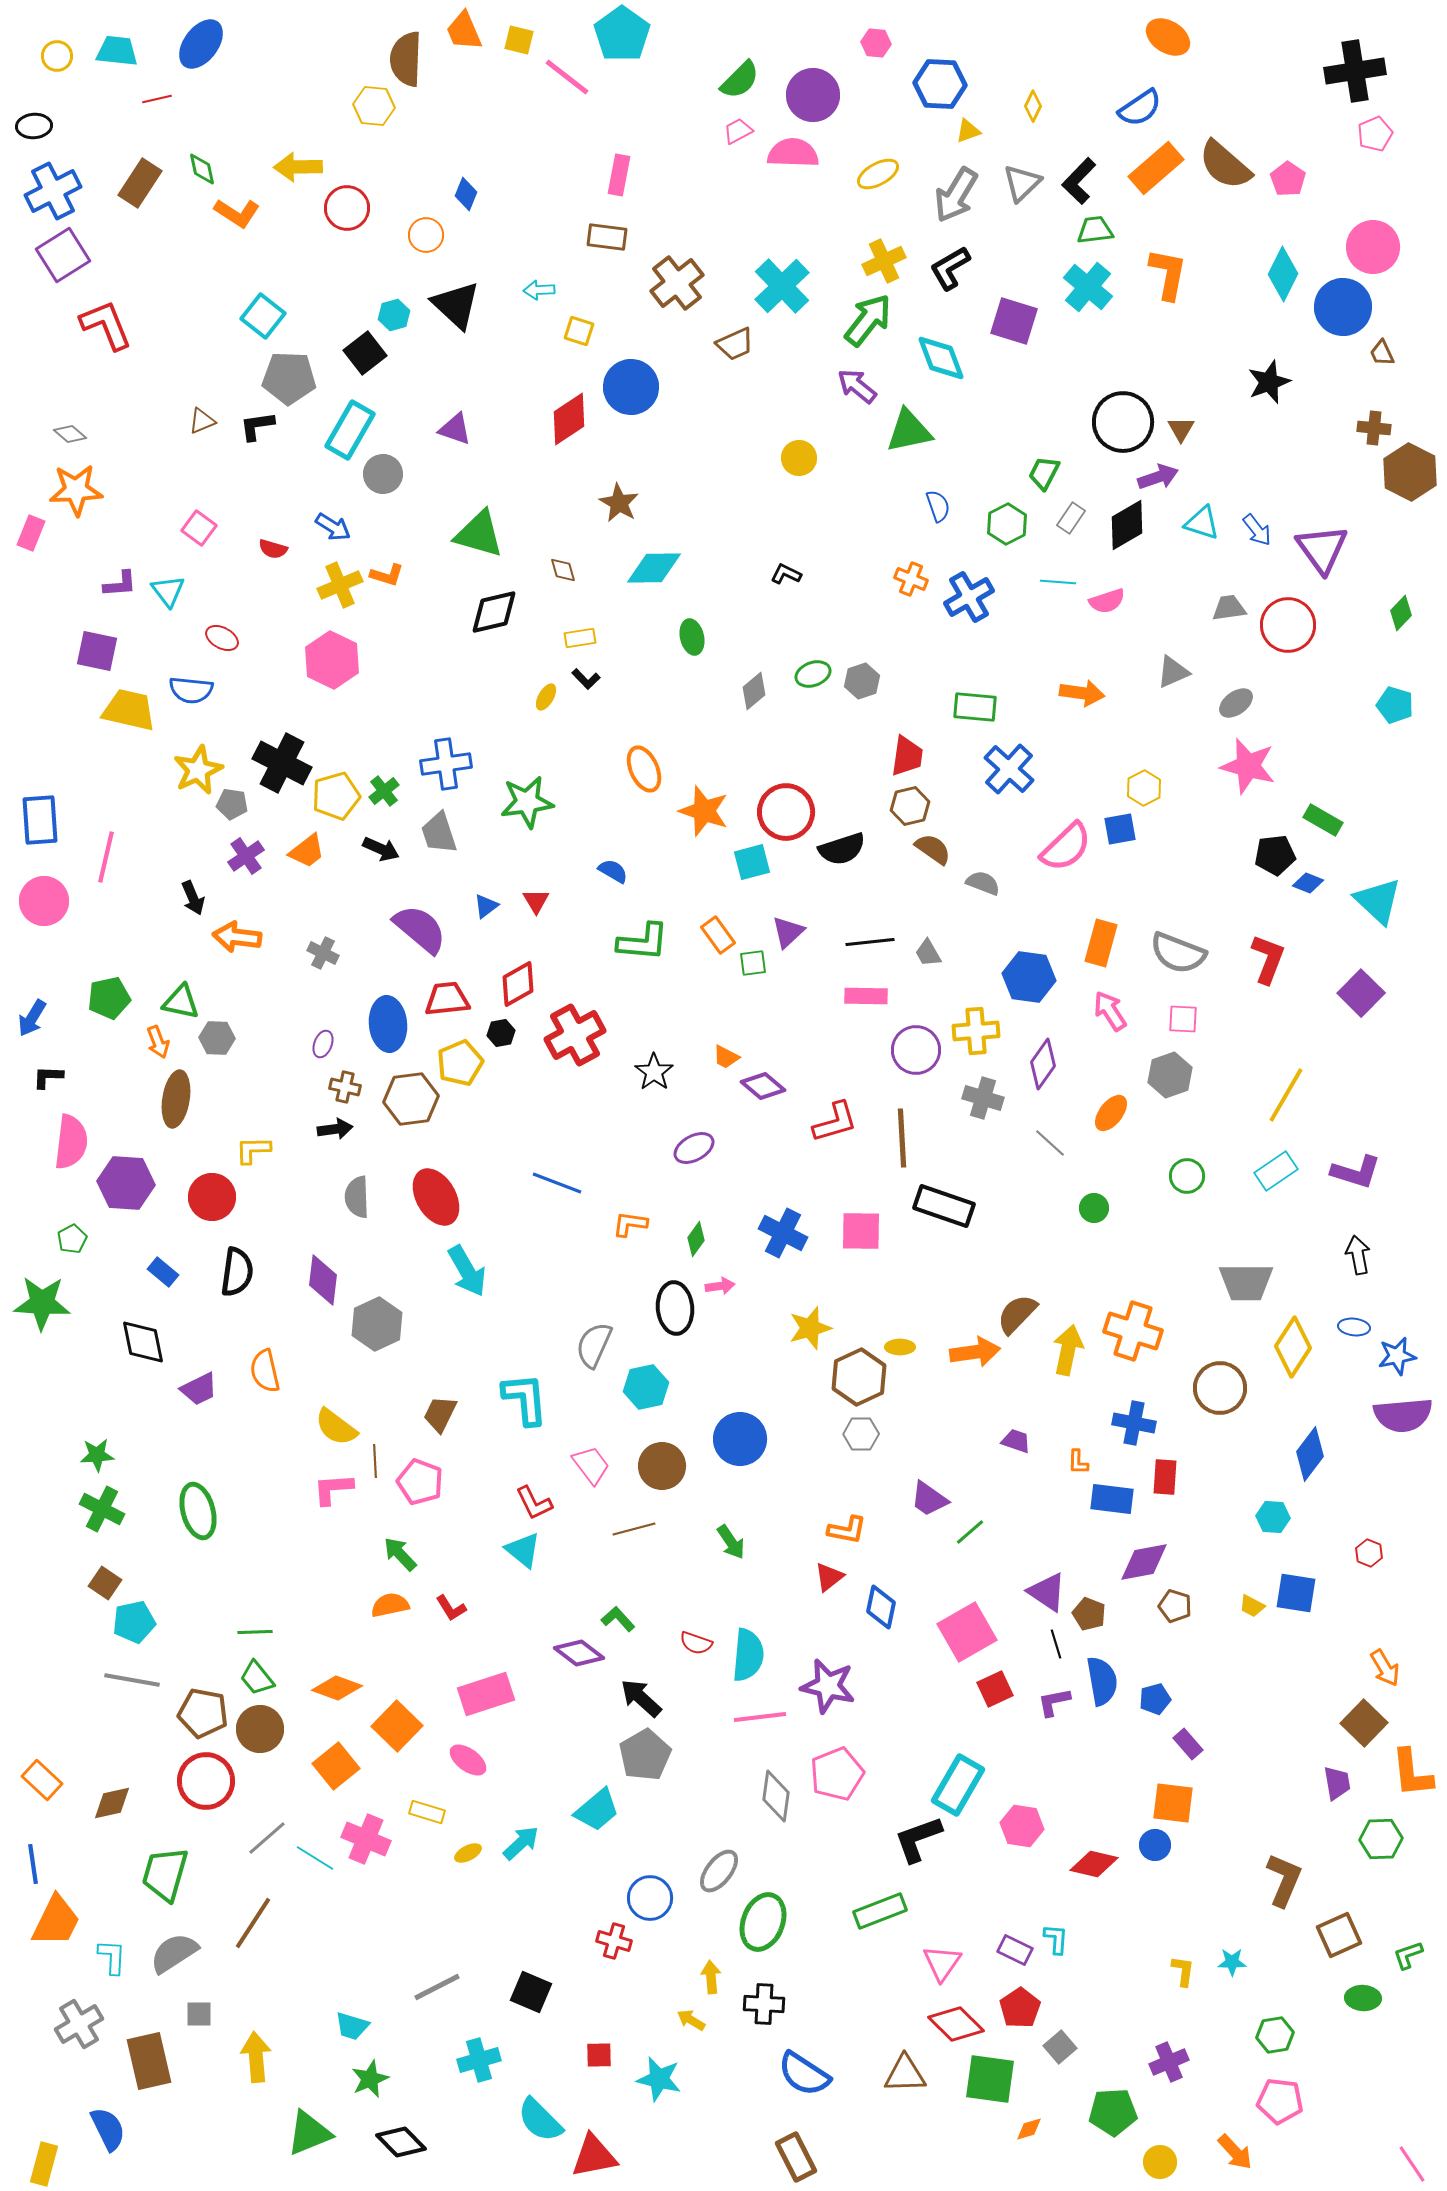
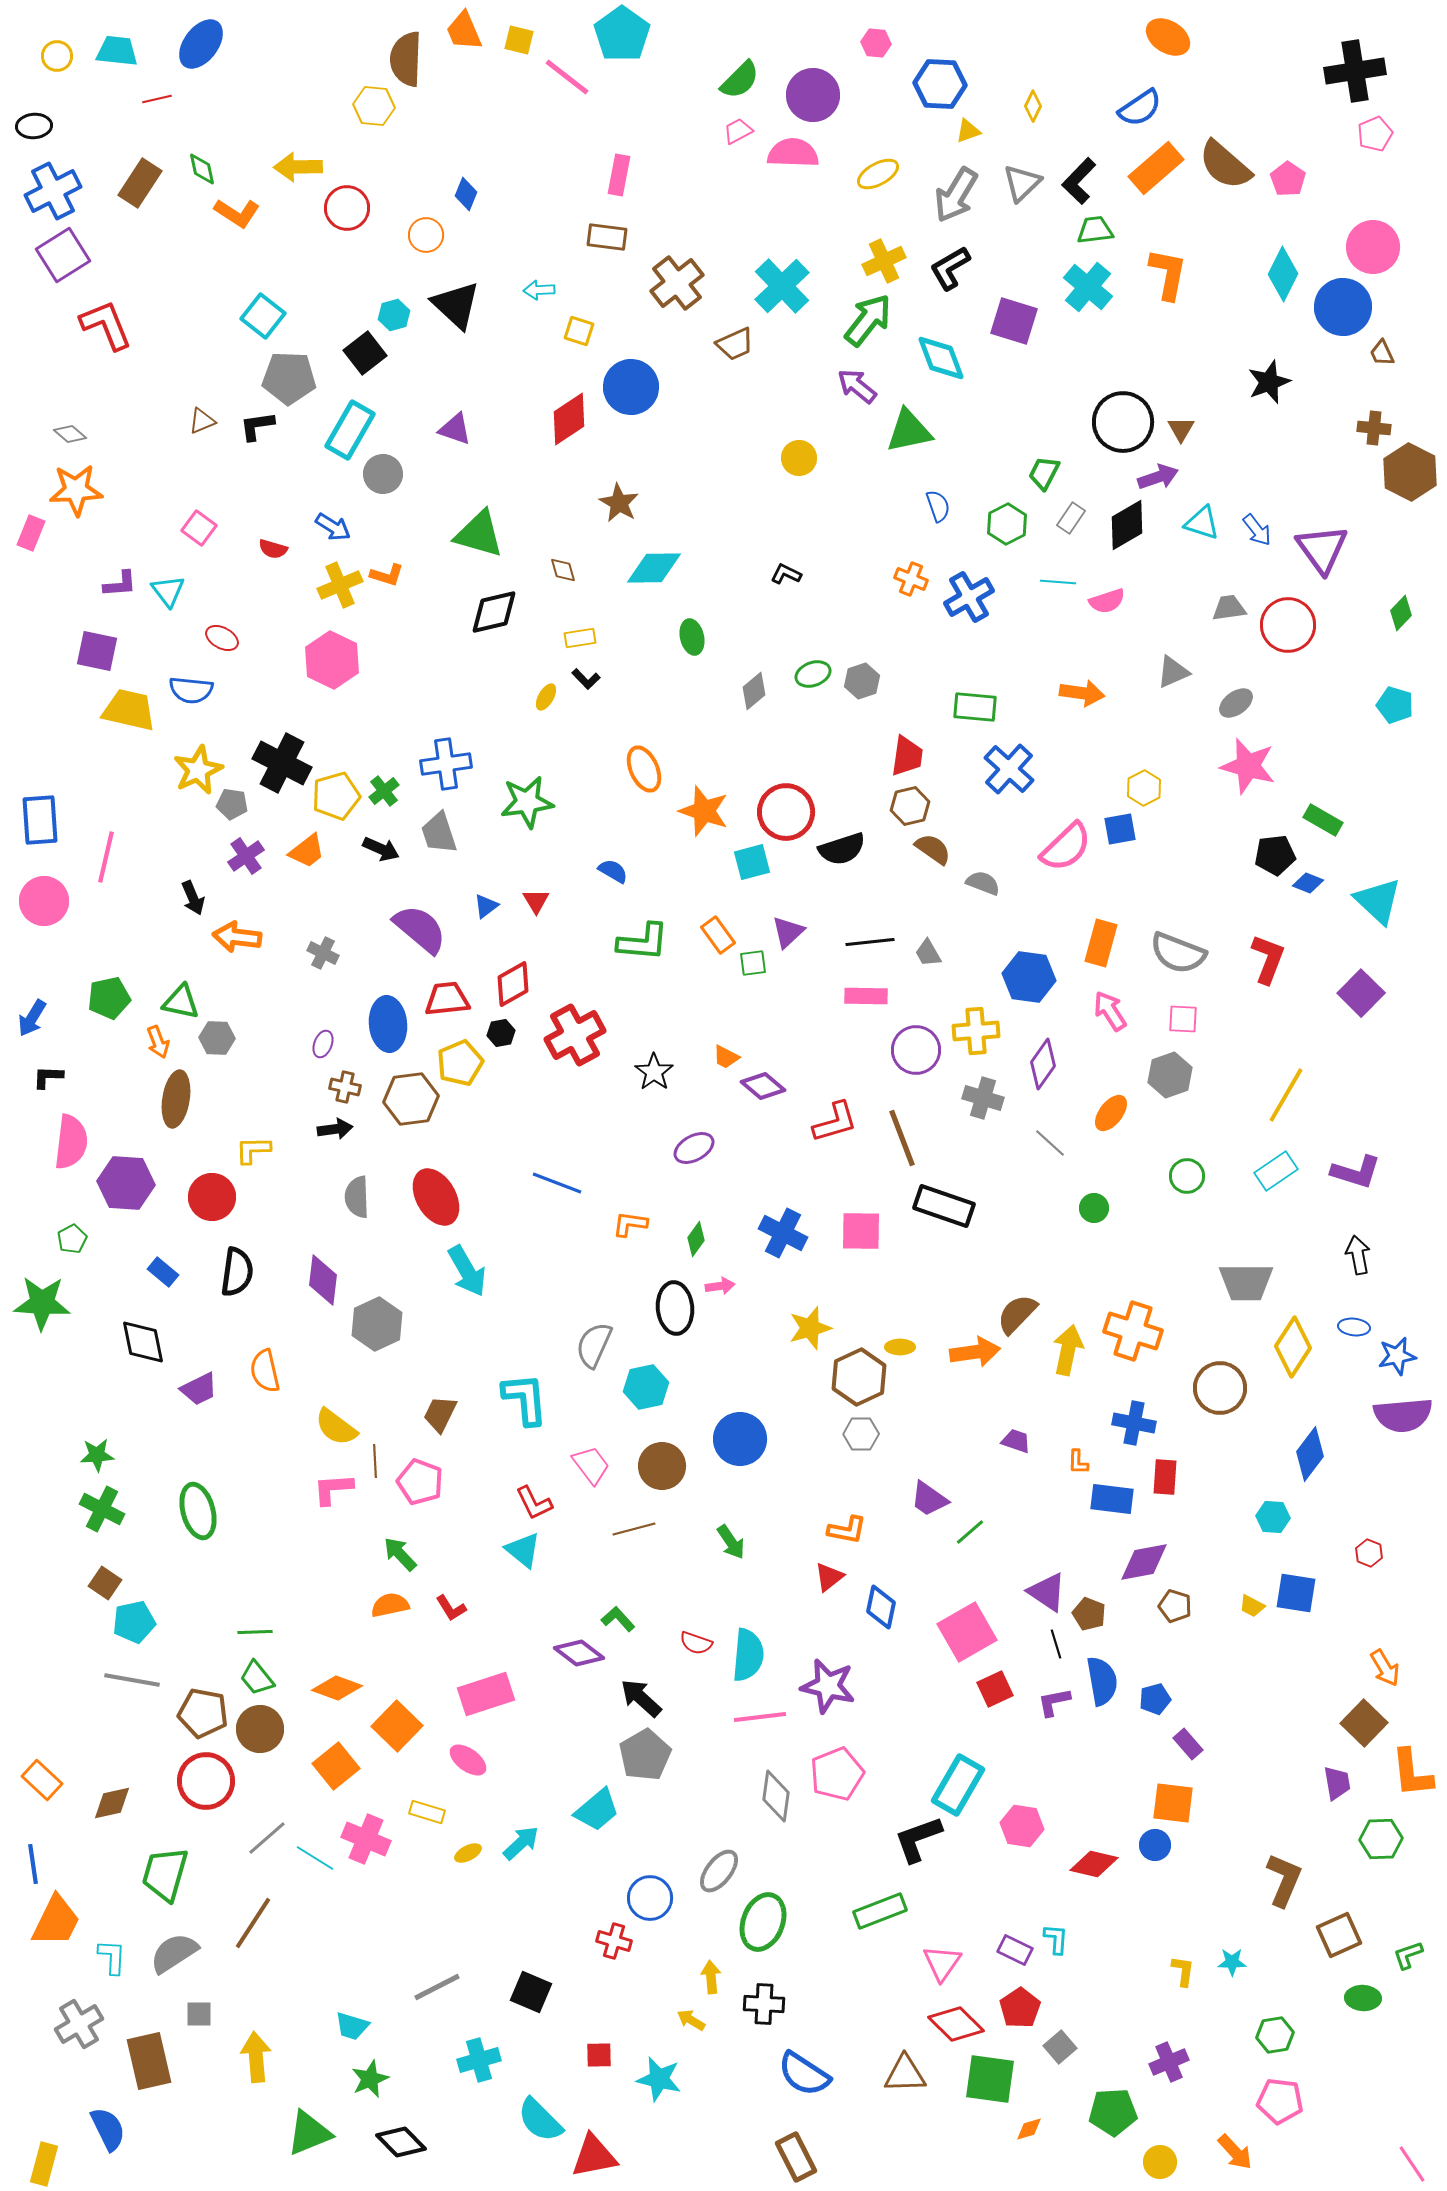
red diamond at (518, 984): moved 5 px left
brown line at (902, 1138): rotated 18 degrees counterclockwise
